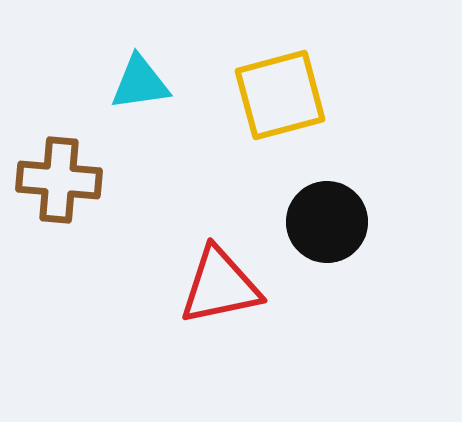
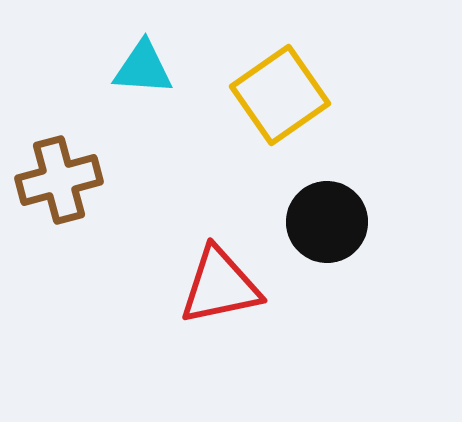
cyan triangle: moved 3 px right, 15 px up; rotated 12 degrees clockwise
yellow square: rotated 20 degrees counterclockwise
brown cross: rotated 20 degrees counterclockwise
